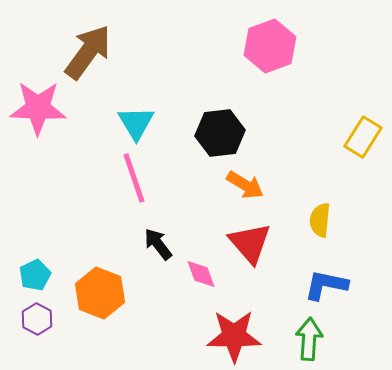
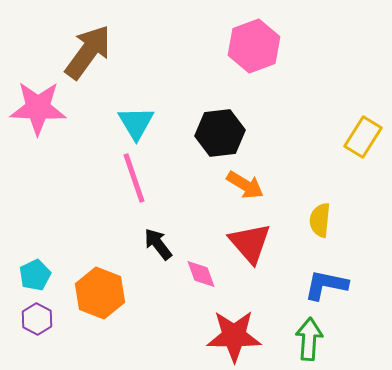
pink hexagon: moved 16 px left
